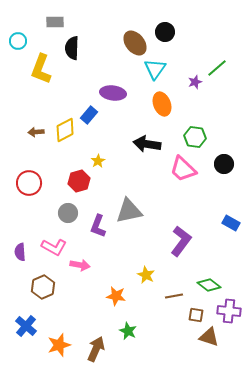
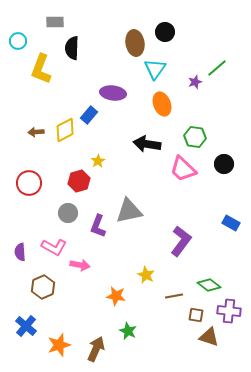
brown ellipse at (135, 43): rotated 30 degrees clockwise
